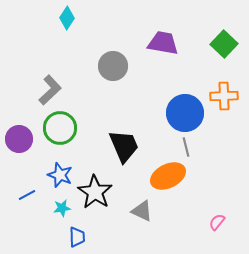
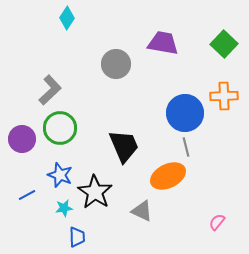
gray circle: moved 3 px right, 2 px up
purple circle: moved 3 px right
cyan star: moved 2 px right
